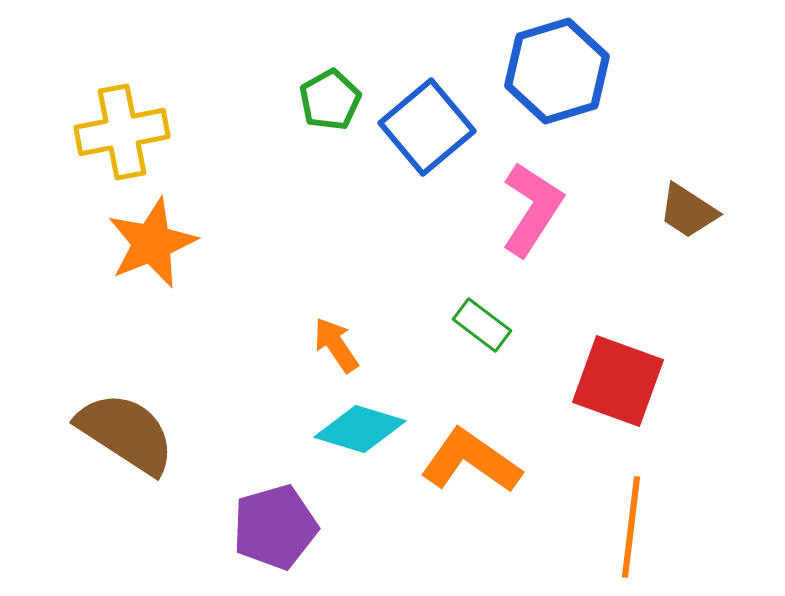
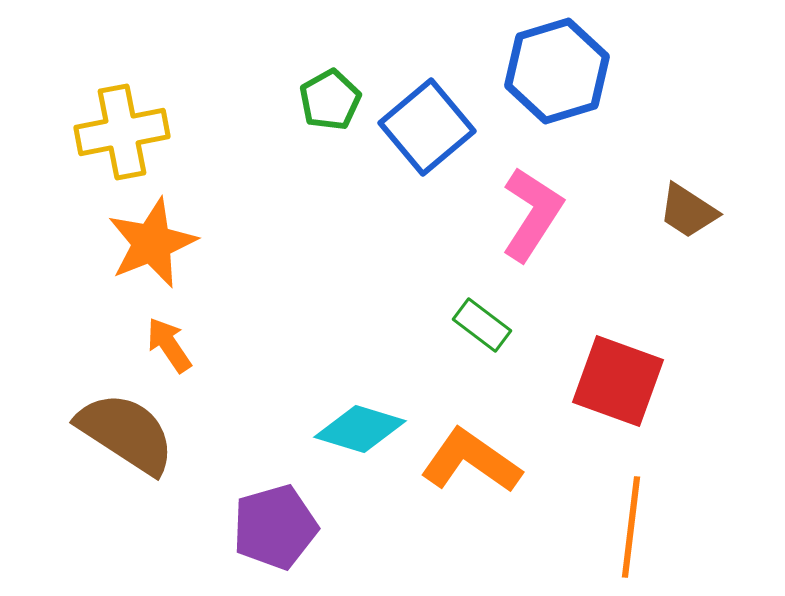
pink L-shape: moved 5 px down
orange arrow: moved 167 px left
